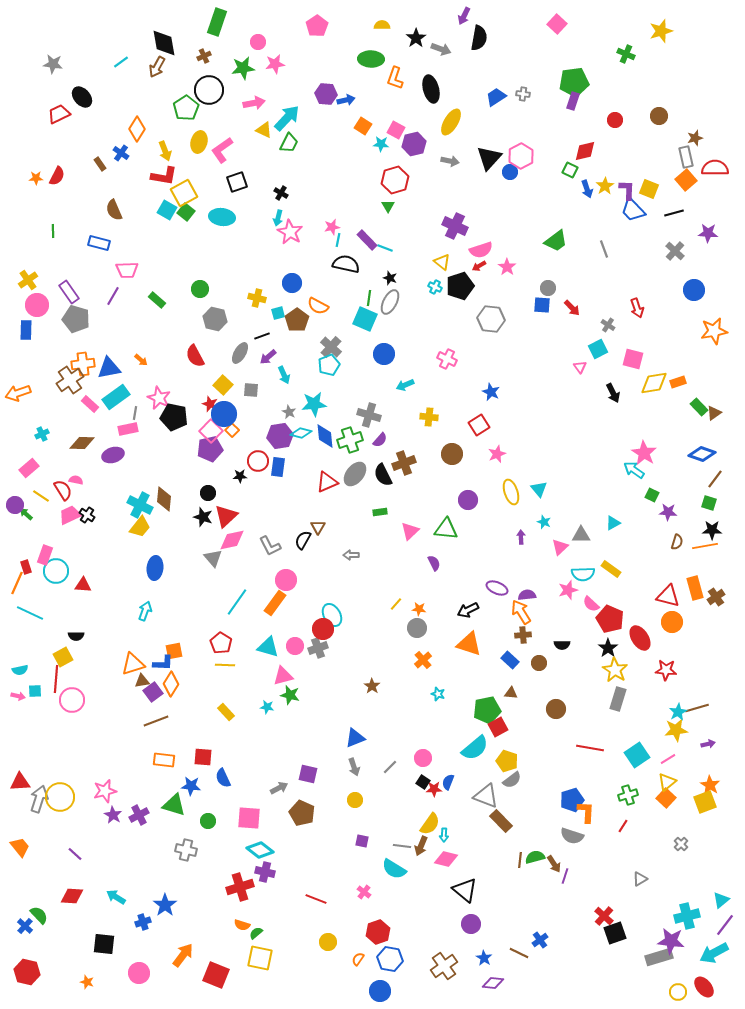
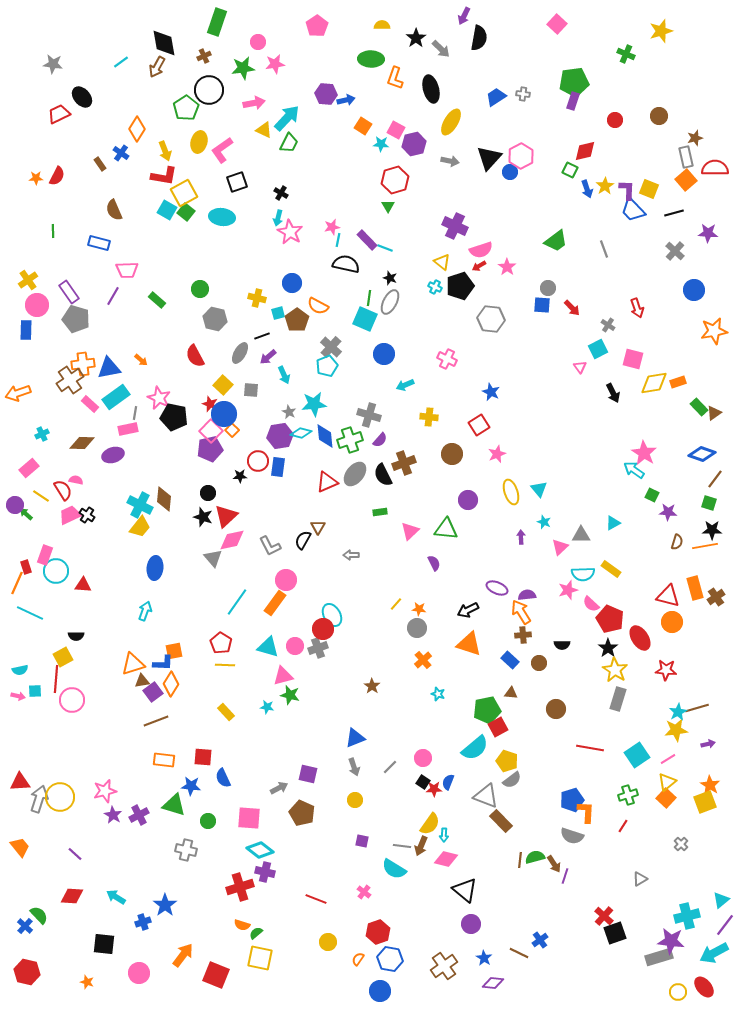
gray arrow at (441, 49): rotated 24 degrees clockwise
cyan pentagon at (329, 365): moved 2 px left, 1 px down
